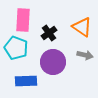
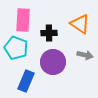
orange triangle: moved 2 px left, 3 px up
black cross: rotated 35 degrees clockwise
blue rectangle: rotated 65 degrees counterclockwise
